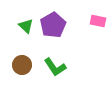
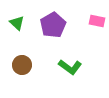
pink rectangle: moved 1 px left
green triangle: moved 9 px left, 3 px up
green L-shape: moved 15 px right; rotated 20 degrees counterclockwise
